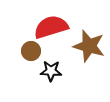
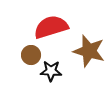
brown star: moved 5 px down
brown circle: moved 4 px down
